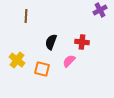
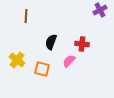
red cross: moved 2 px down
